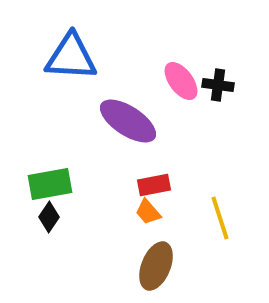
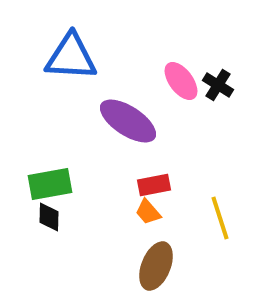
black cross: rotated 24 degrees clockwise
black diamond: rotated 32 degrees counterclockwise
